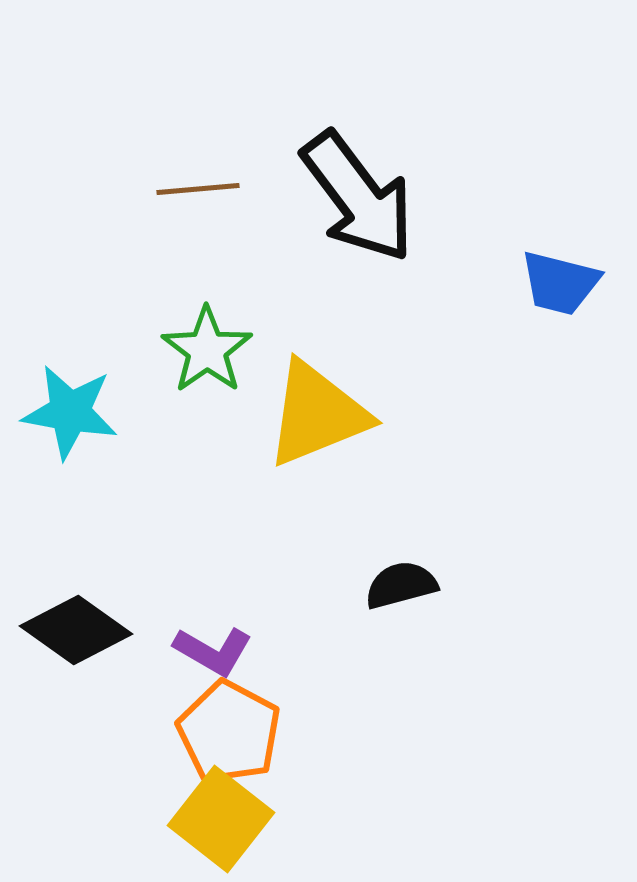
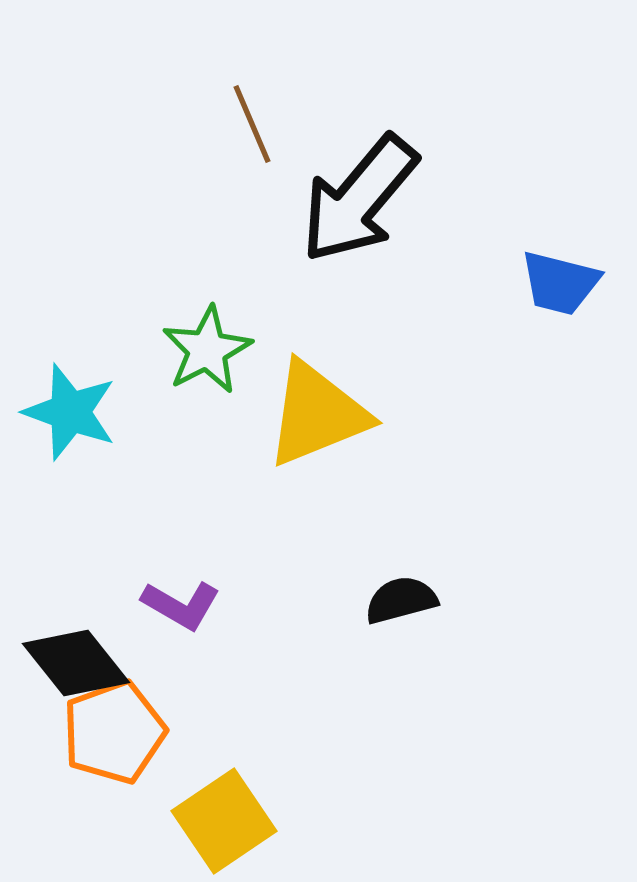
brown line: moved 54 px right, 65 px up; rotated 72 degrees clockwise
black arrow: moved 1 px right, 2 px down; rotated 77 degrees clockwise
green star: rotated 8 degrees clockwise
cyan star: rotated 10 degrees clockwise
black semicircle: moved 15 px down
black diamond: moved 33 px down; rotated 16 degrees clockwise
purple L-shape: moved 32 px left, 46 px up
orange pentagon: moved 115 px left; rotated 24 degrees clockwise
yellow square: moved 3 px right, 2 px down; rotated 18 degrees clockwise
